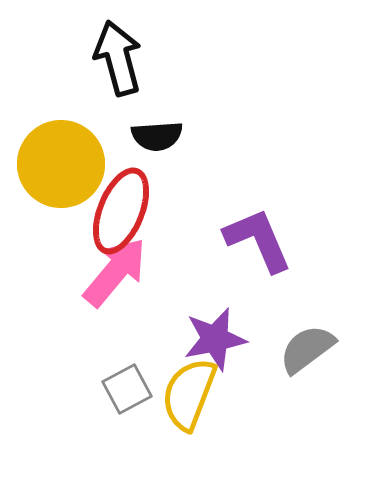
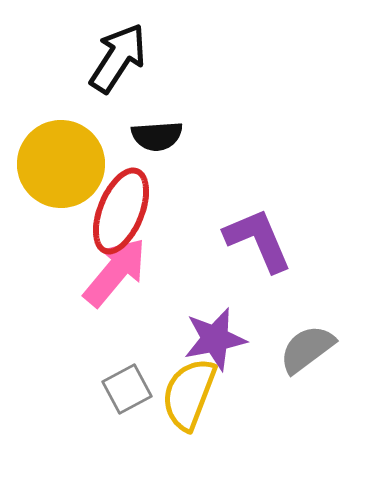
black arrow: rotated 48 degrees clockwise
